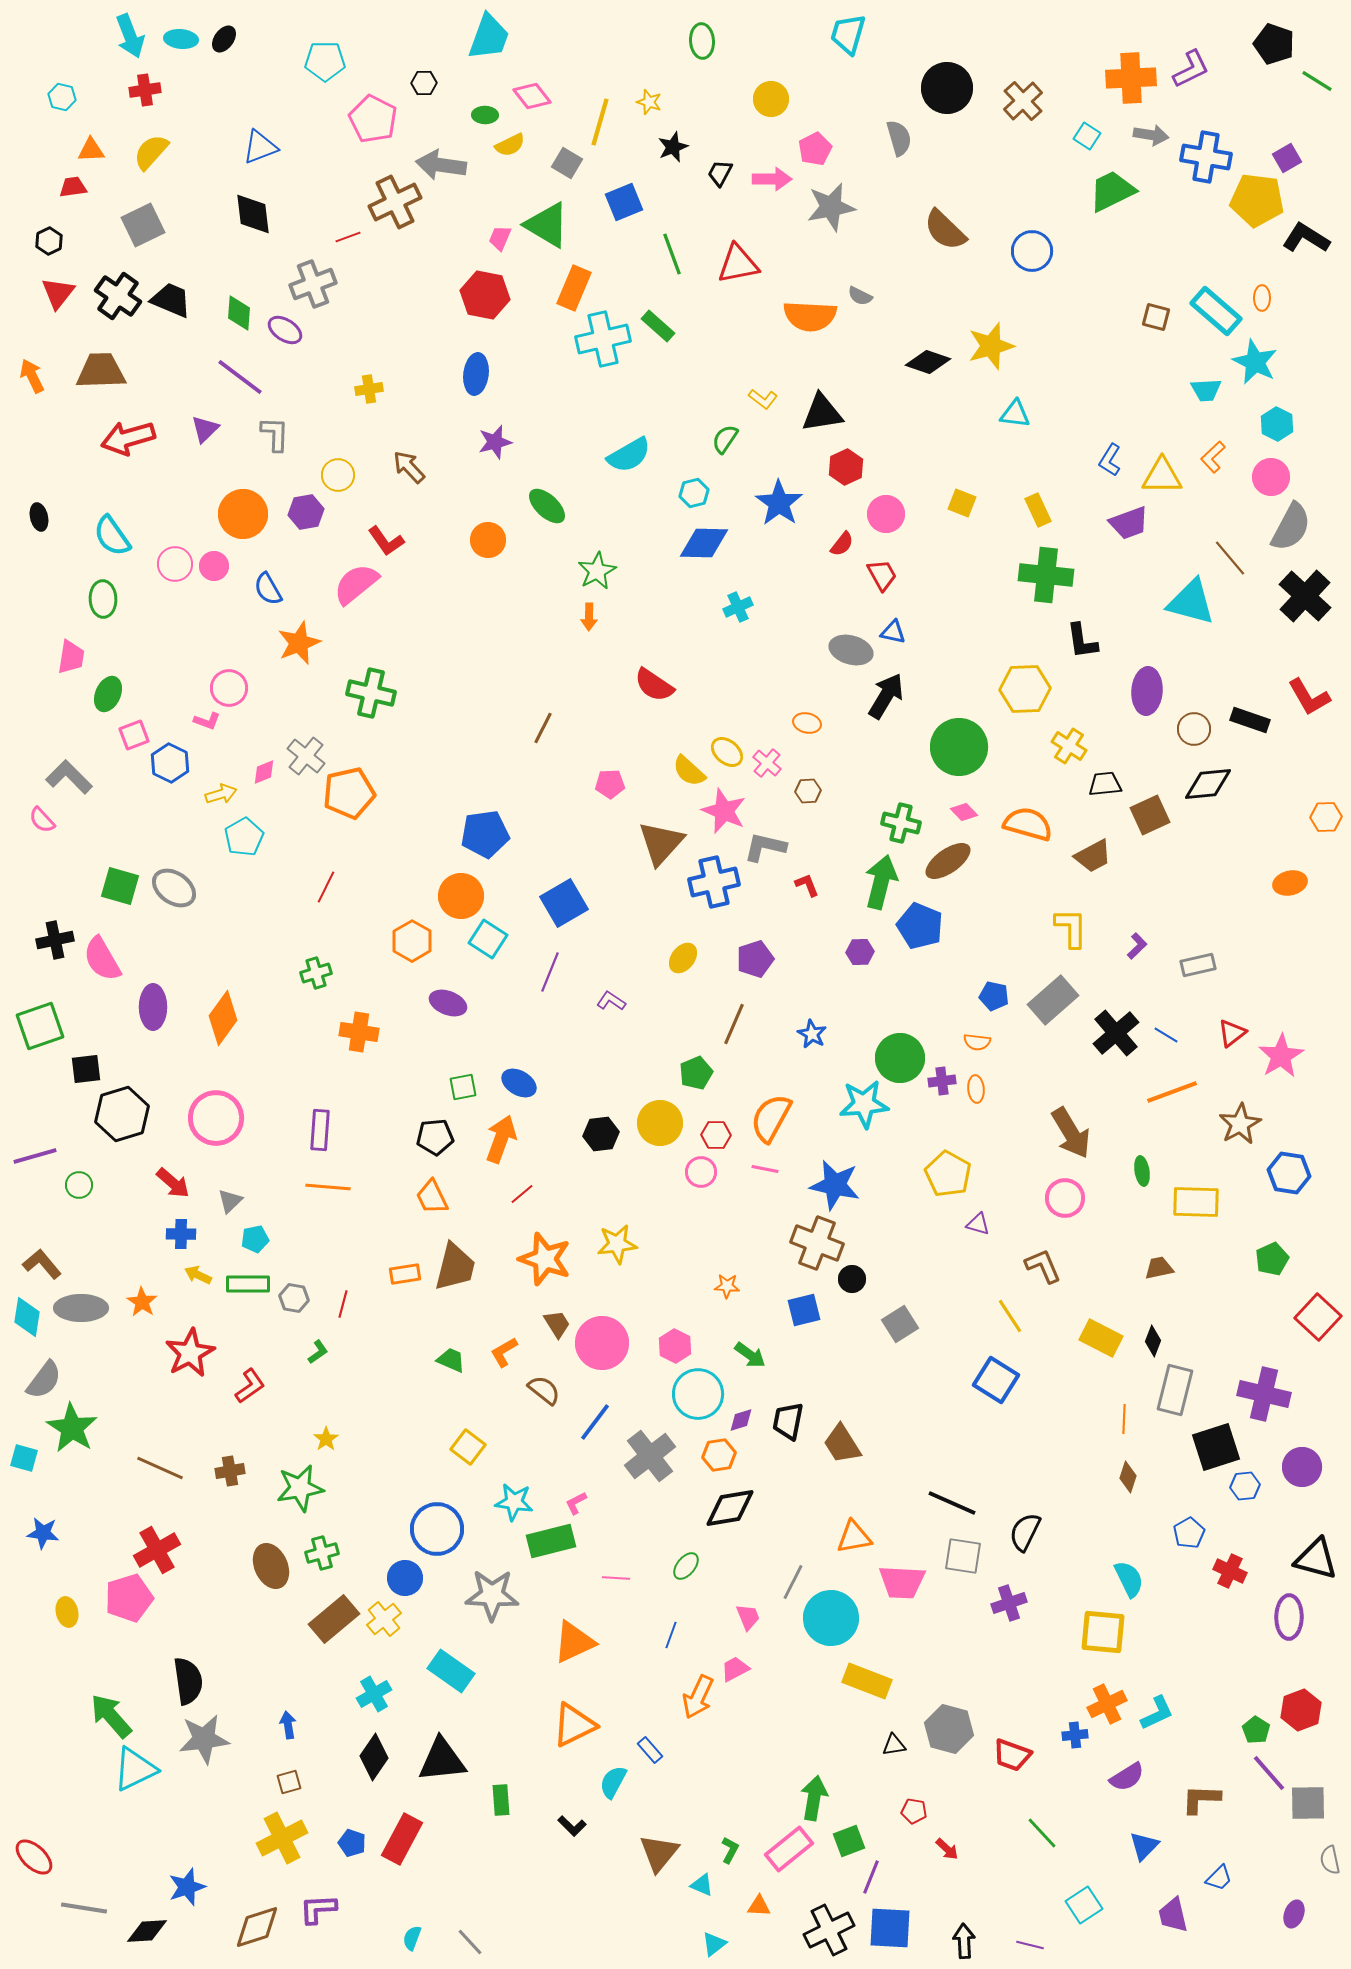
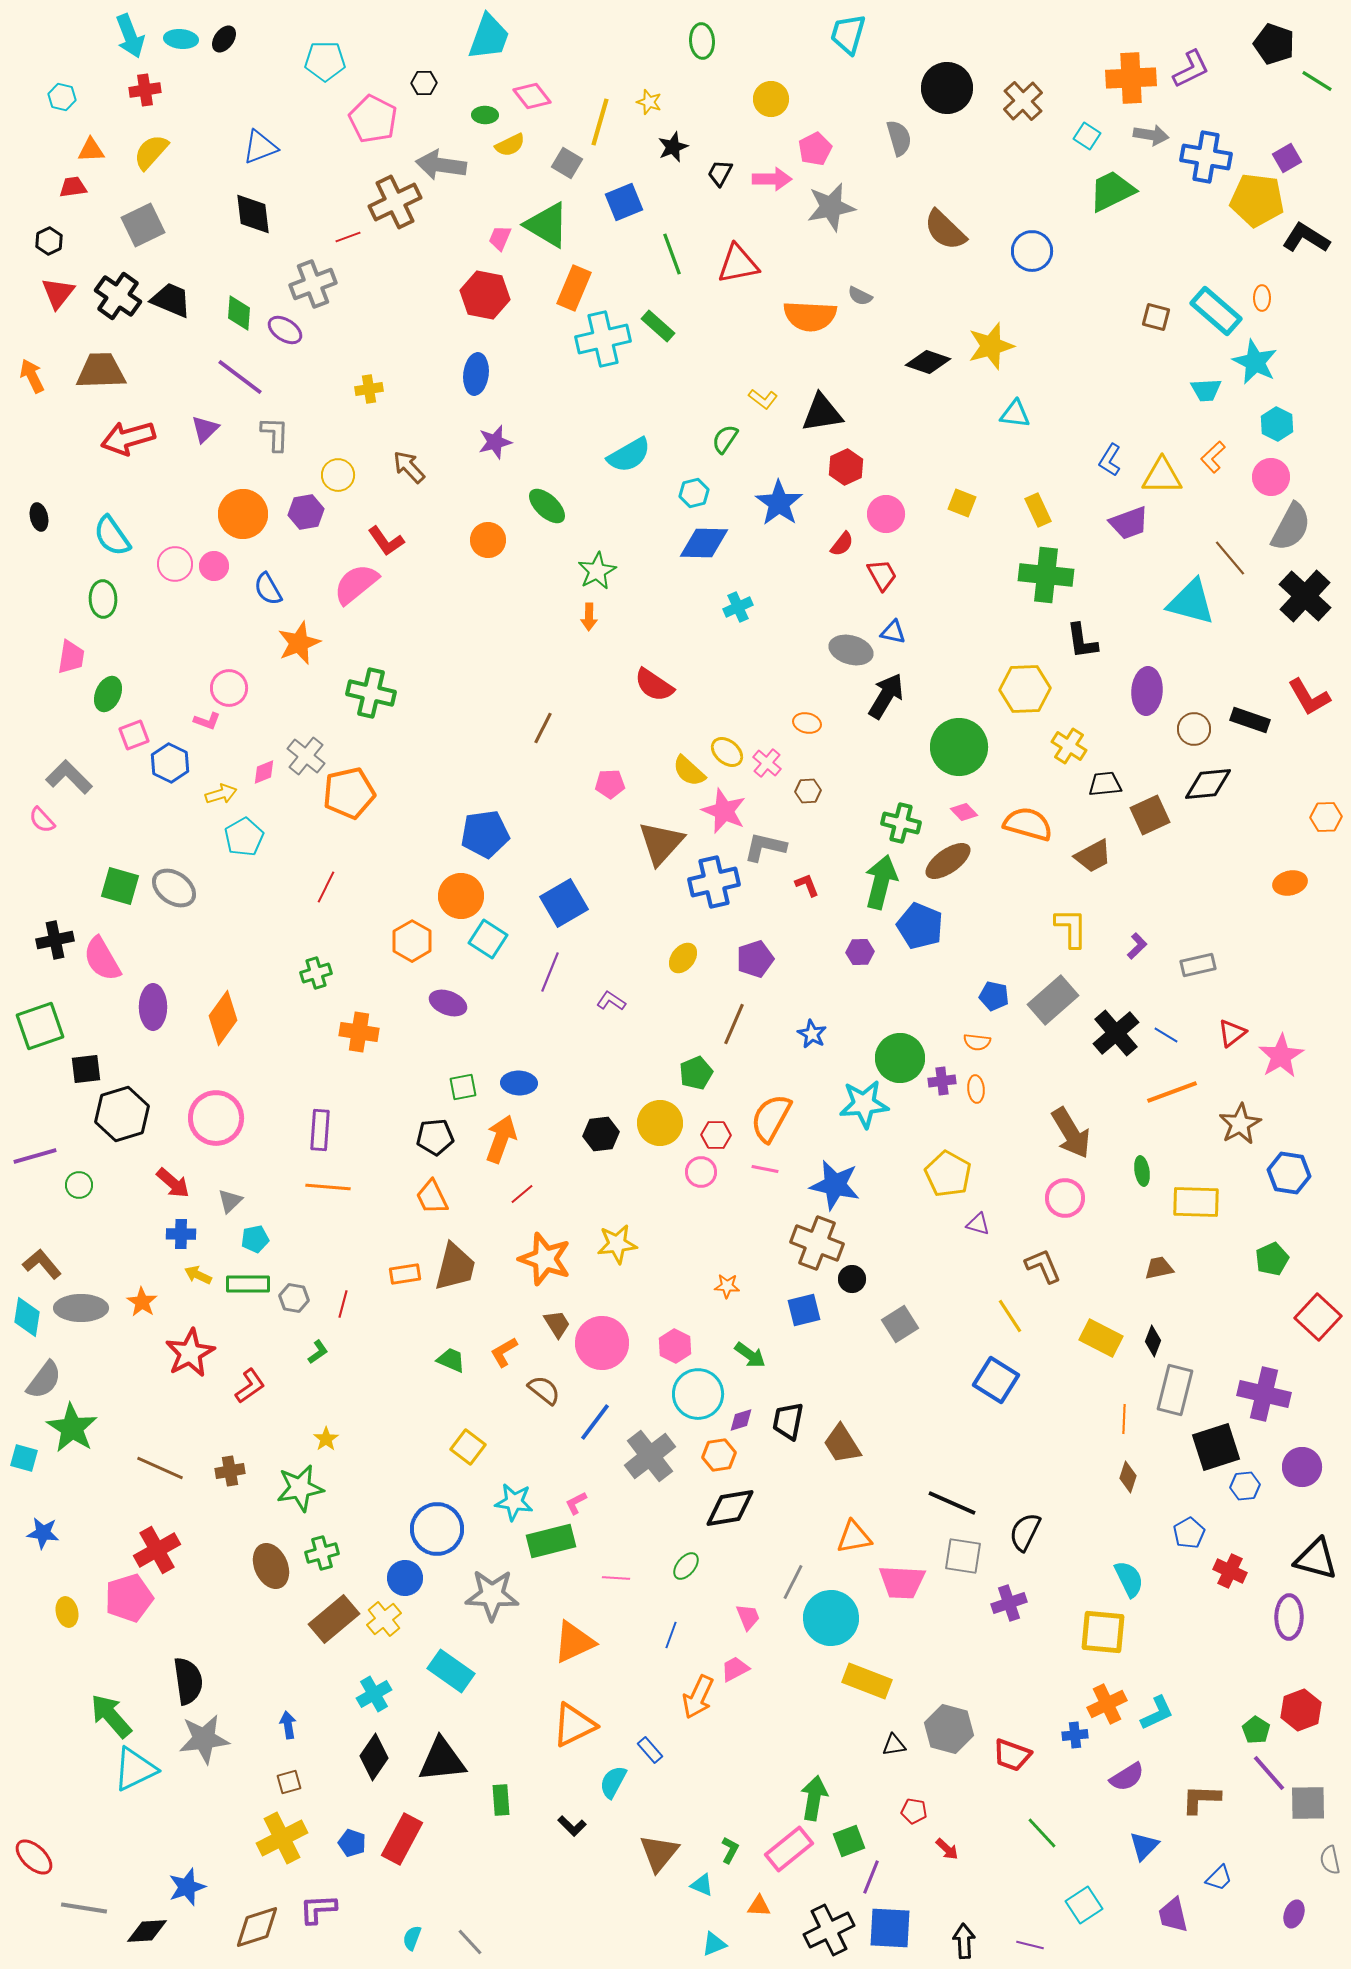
blue ellipse at (519, 1083): rotated 28 degrees counterclockwise
cyan triangle at (714, 1944): rotated 16 degrees clockwise
